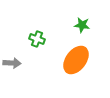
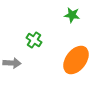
green star: moved 10 px left, 10 px up
green cross: moved 3 px left, 1 px down; rotated 14 degrees clockwise
